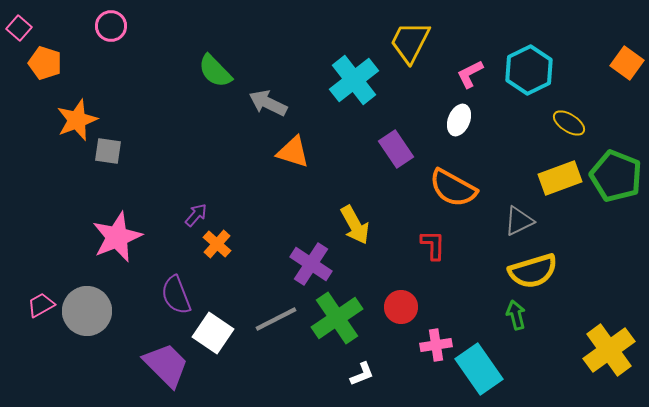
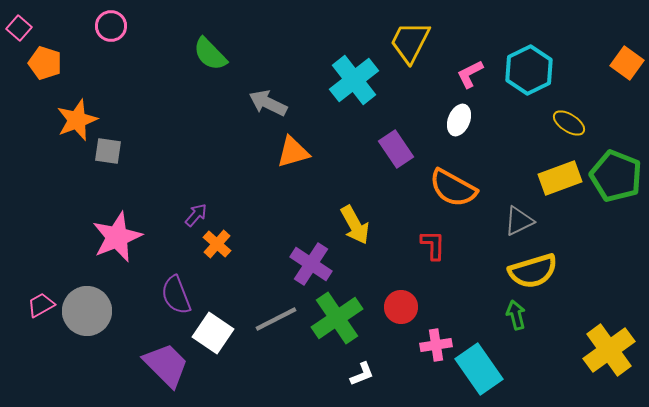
green semicircle: moved 5 px left, 17 px up
orange triangle: rotated 33 degrees counterclockwise
